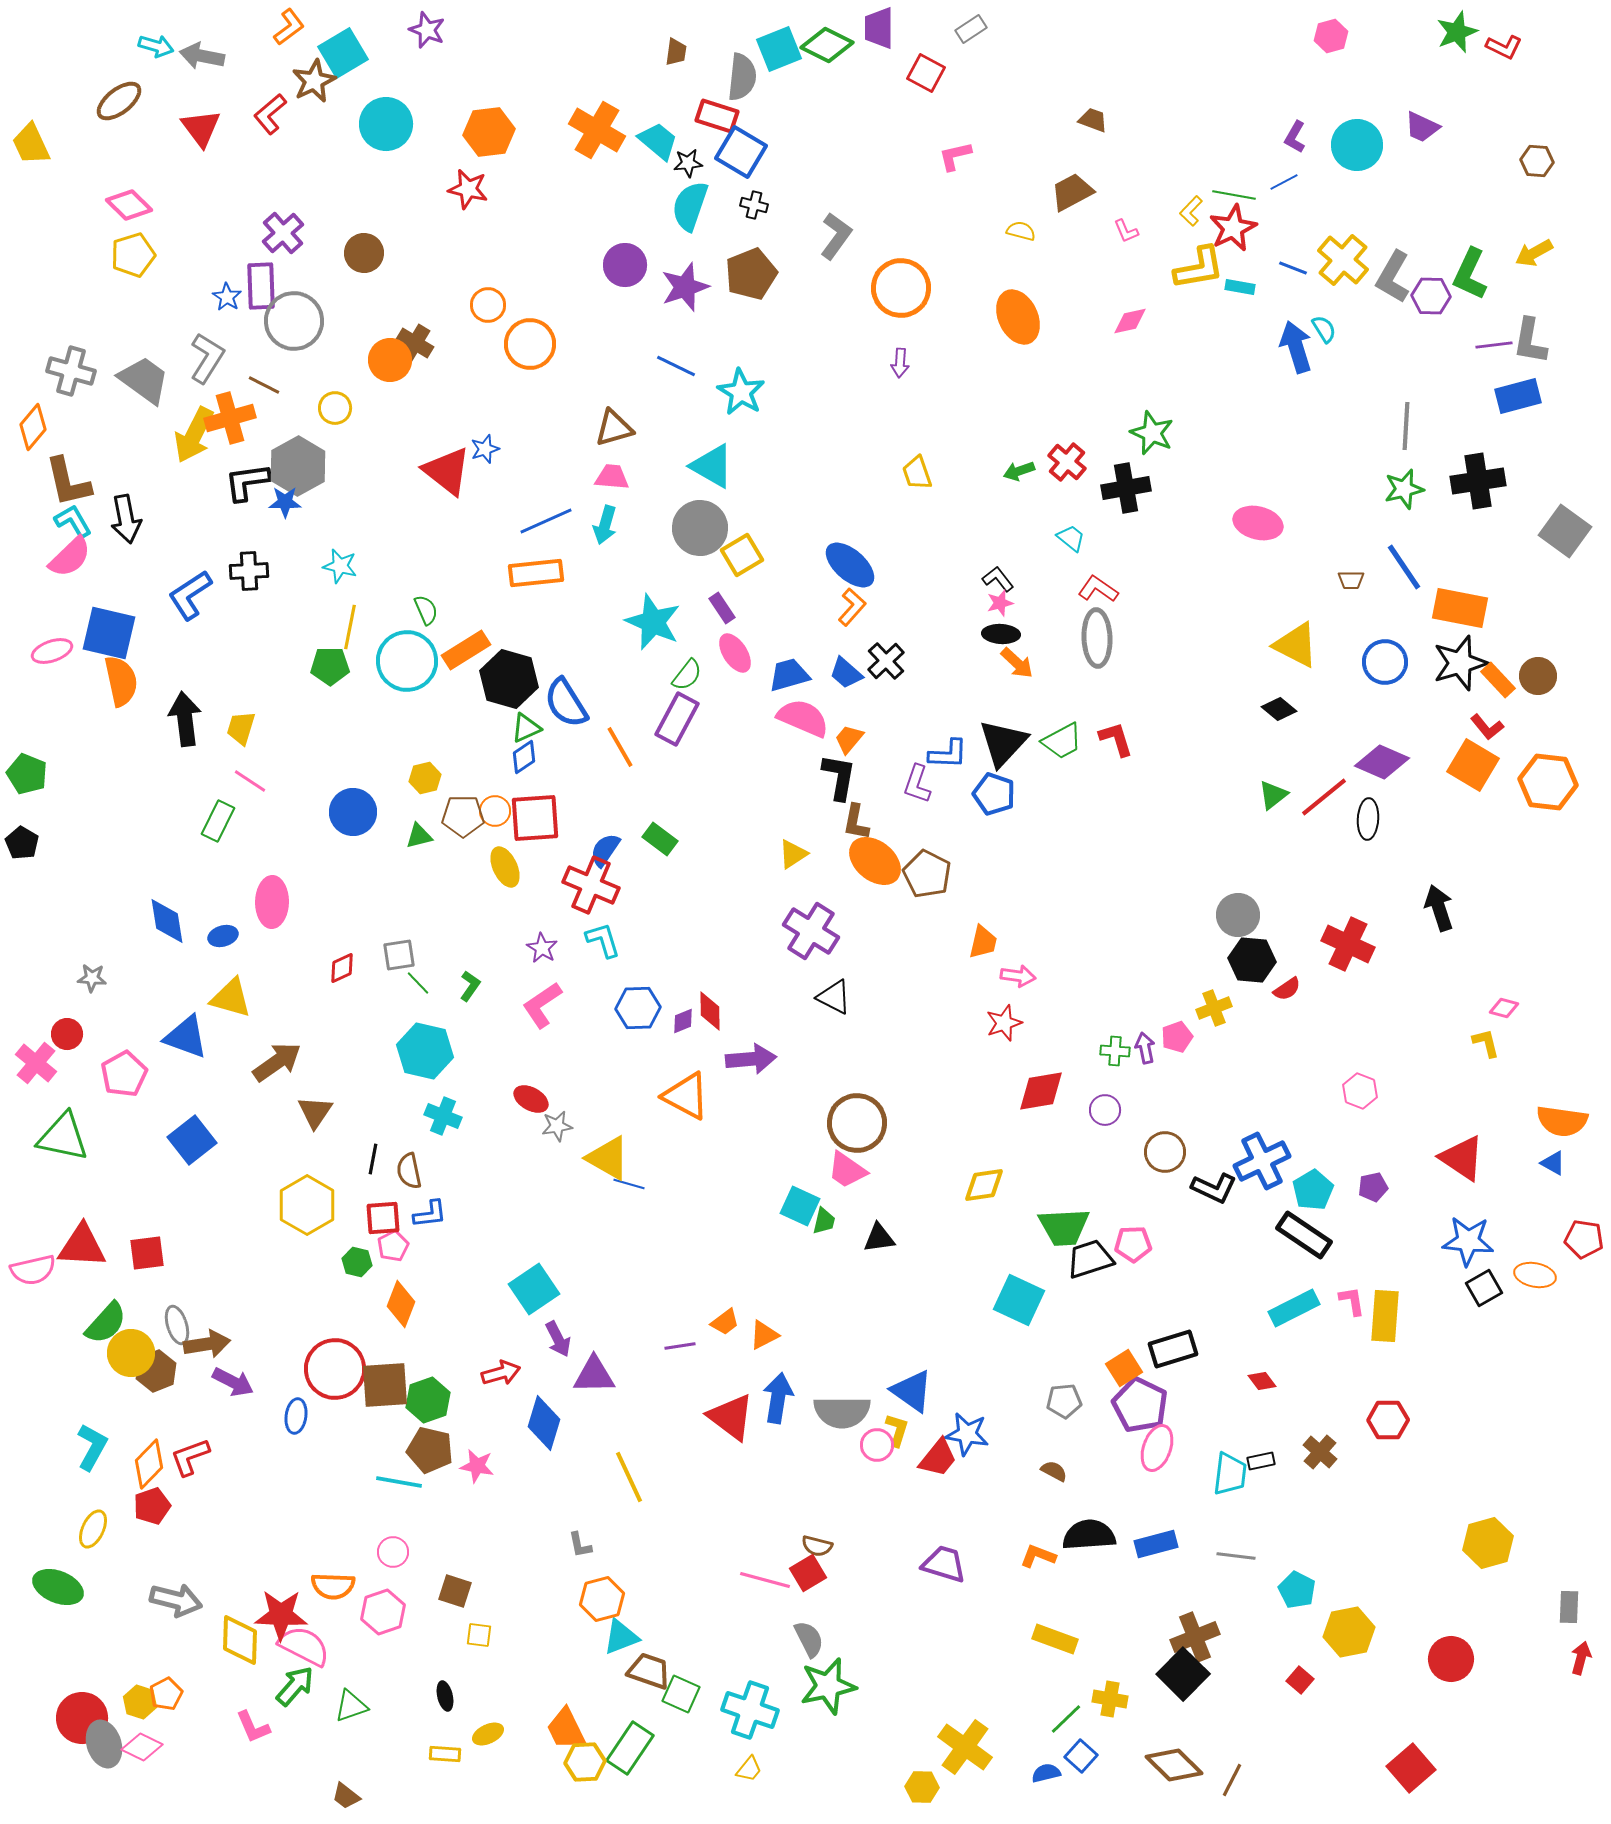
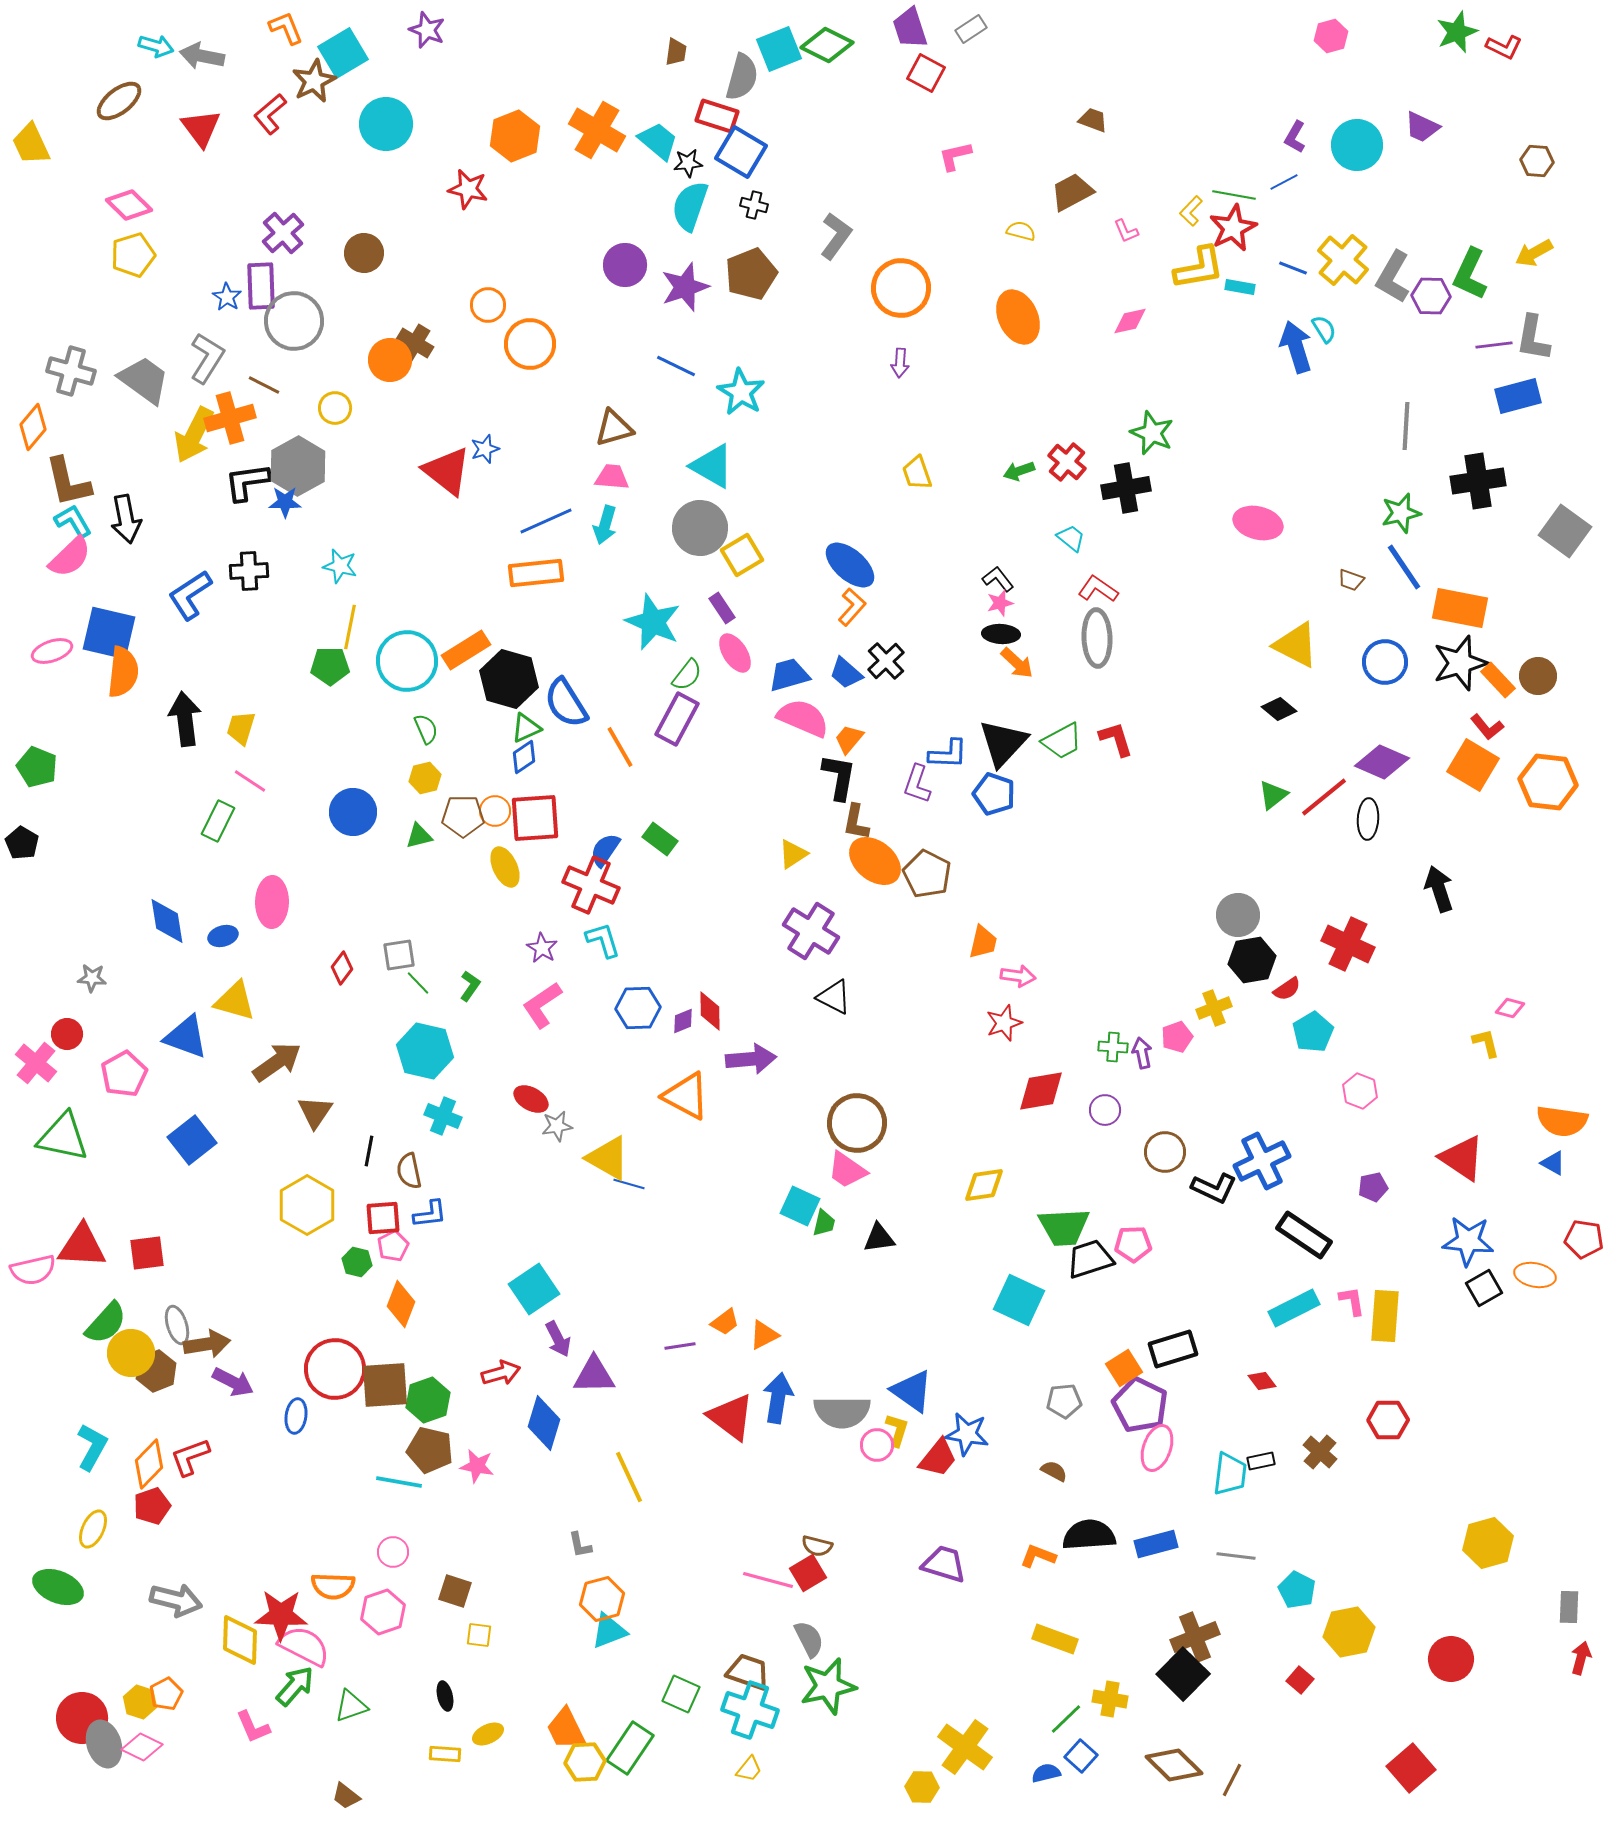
orange L-shape at (289, 27): moved 3 px left, 1 px down; rotated 75 degrees counterclockwise
purple trapezoid at (879, 28): moved 31 px right; rotated 18 degrees counterclockwise
gray semicircle at (742, 77): rotated 9 degrees clockwise
orange hexagon at (489, 132): moved 26 px right, 4 px down; rotated 15 degrees counterclockwise
gray L-shape at (1530, 341): moved 3 px right, 3 px up
green star at (1404, 489): moved 3 px left, 24 px down
brown trapezoid at (1351, 580): rotated 20 degrees clockwise
green semicircle at (426, 610): moved 119 px down
orange semicircle at (121, 681): moved 2 px right, 9 px up; rotated 18 degrees clockwise
green pentagon at (27, 774): moved 10 px right, 7 px up
black arrow at (1439, 908): moved 19 px up
black hexagon at (1252, 960): rotated 15 degrees counterclockwise
red diamond at (342, 968): rotated 28 degrees counterclockwise
yellow triangle at (231, 998): moved 4 px right, 3 px down
pink diamond at (1504, 1008): moved 6 px right
purple arrow at (1145, 1048): moved 3 px left, 5 px down
green cross at (1115, 1051): moved 2 px left, 4 px up
black line at (373, 1159): moved 4 px left, 8 px up
cyan pentagon at (1313, 1190): moved 158 px up
green trapezoid at (824, 1221): moved 2 px down
pink line at (765, 1580): moved 3 px right
cyan triangle at (621, 1637): moved 12 px left, 6 px up
brown trapezoid at (649, 1671): moved 99 px right, 1 px down
